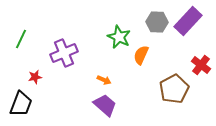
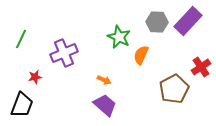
red cross: moved 2 px down; rotated 18 degrees clockwise
black trapezoid: moved 1 px right, 1 px down
